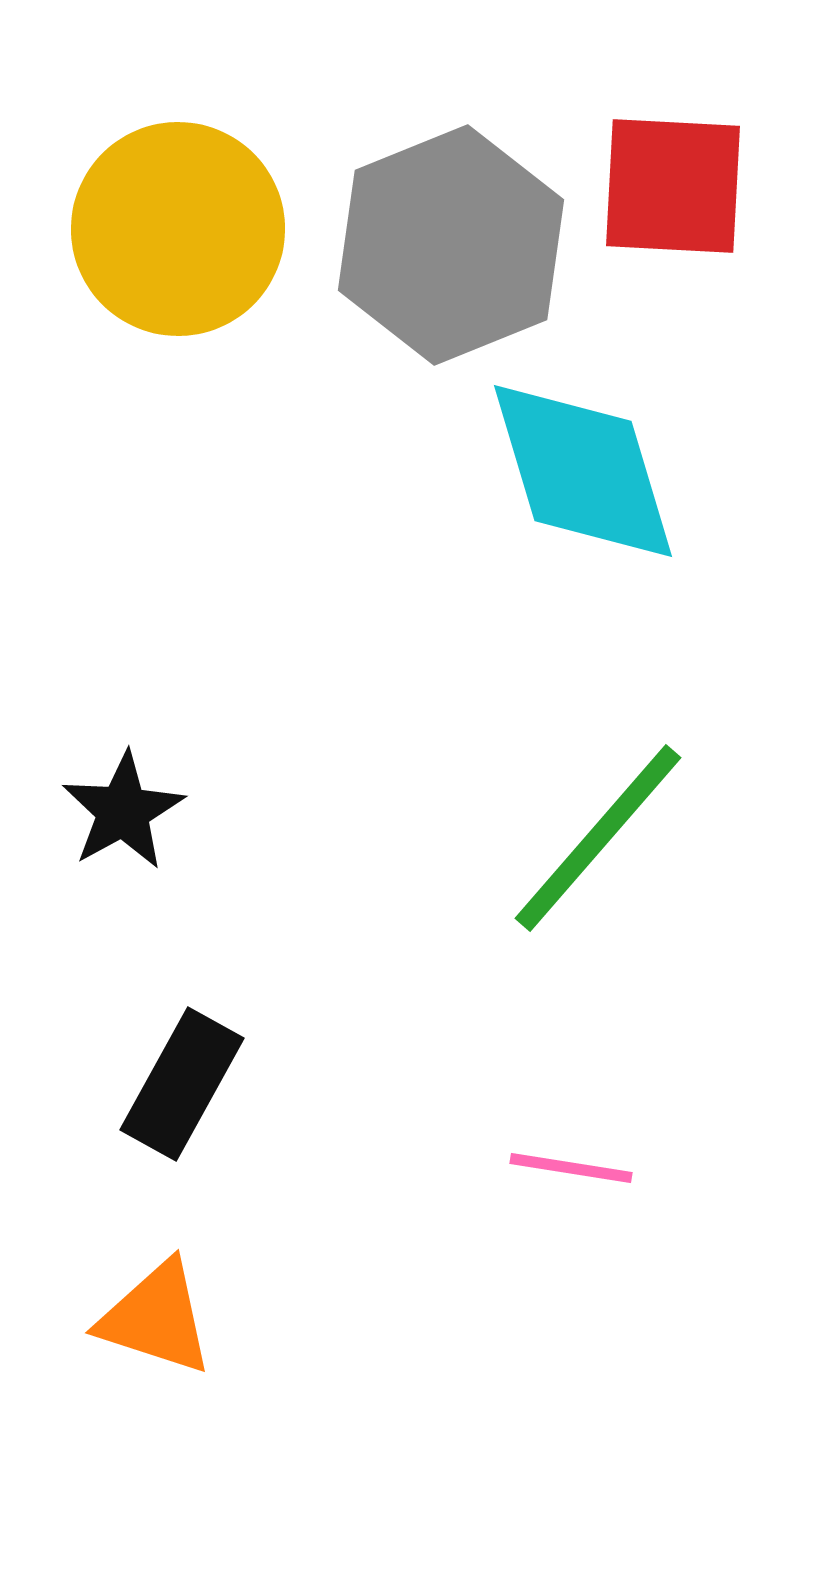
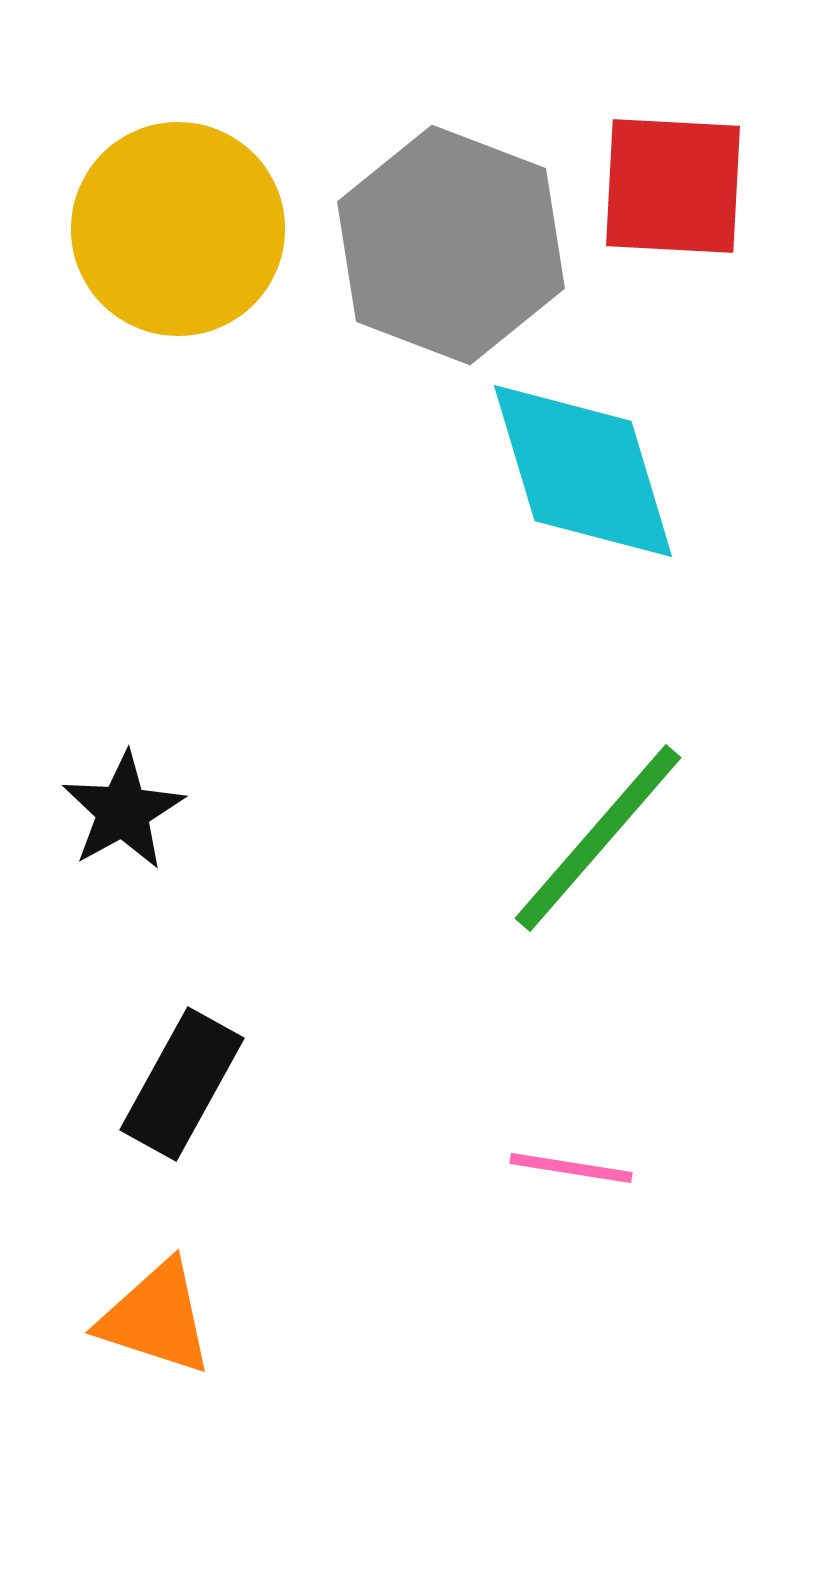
gray hexagon: rotated 17 degrees counterclockwise
